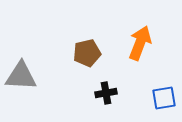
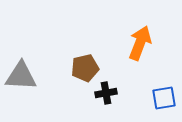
brown pentagon: moved 2 px left, 15 px down
